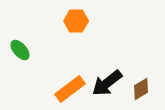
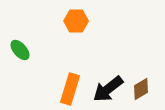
black arrow: moved 1 px right, 6 px down
orange rectangle: rotated 36 degrees counterclockwise
